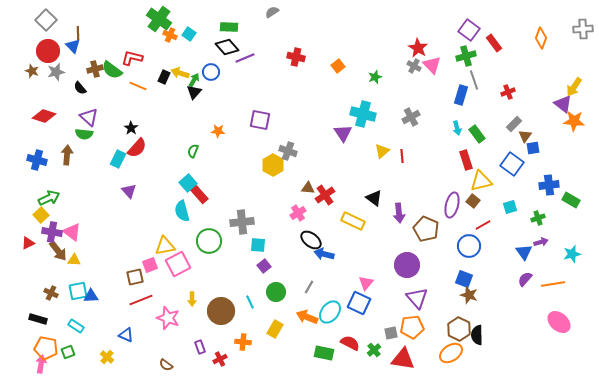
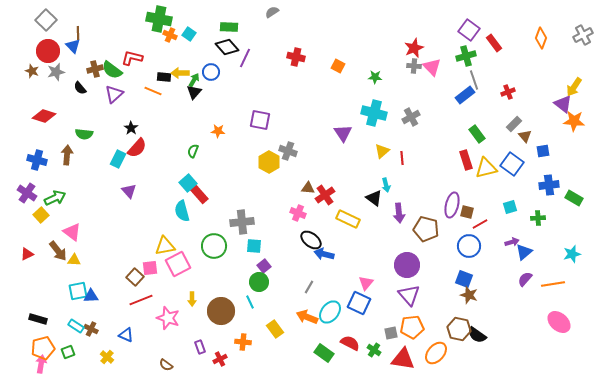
green cross at (159, 19): rotated 25 degrees counterclockwise
gray cross at (583, 29): moved 6 px down; rotated 24 degrees counterclockwise
red star at (418, 48): moved 4 px left; rotated 18 degrees clockwise
purple line at (245, 58): rotated 42 degrees counterclockwise
pink triangle at (432, 65): moved 2 px down
orange square at (338, 66): rotated 24 degrees counterclockwise
gray cross at (414, 66): rotated 24 degrees counterclockwise
yellow arrow at (180, 73): rotated 18 degrees counterclockwise
black rectangle at (164, 77): rotated 72 degrees clockwise
green star at (375, 77): rotated 24 degrees clockwise
orange line at (138, 86): moved 15 px right, 5 px down
blue rectangle at (461, 95): moved 4 px right; rotated 36 degrees clockwise
cyan cross at (363, 114): moved 11 px right, 1 px up
purple triangle at (89, 117): moved 25 px right, 23 px up; rotated 36 degrees clockwise
cyan arrow at (457, 128): moved 71 px left, 57 px down
brown triangle at (525, 136): rotated 16 degrees counterclockwise
blue square at (533, 148): moved 10 px right, 3 px down
red line at (402, 156): moved 2 px down
yellow hexagon at (273, 165): moved 4 px left, 3 px up
yellow triangle at (481, 181): moved 5 px right, 13 px up
green arrow at (49, 198): moved 6 px right
green rectangle at (571, 200): moved 3 px right, 2 px up
brown square at (473, 201): moved 6 px left, 11 px down; rotated 24 degrees counterclockwise
pink cross at (298, 213): rotated 35 degrees counterclockwise
green cross at (538, 218): rotated 16 degrees clockwise
yellow rectangle at (353, 221): moved 5 px left, 2 px up
red line at (483, 225): moved 3 px left, 1 px up
brown pentagon at (426, 229): rotated 10 degrees counterclockwise
purple cross at (52, 232): moved 25 px left, 39 px up; rotated 24 degrees clockwise
green circle at (209, 241): moved 5 px right, 5 px down
purple arrow at (541, 242): moved 29 px left
red triangle at (28, 243): moved 1 px left, 11 px down
cyan square at (258, 245): moved 4 px left, 1 px down
blue triangle at (524, 252): rotated 24 degrees clockwise
pink square at (150, 265): moved 3 px down; rotated 14 degrees clockwise
brown square at (135, 277): rotated 36 degrees counterclockwise
green circle at (276, 292): moved 17 px left, 10 px up
brown cross at (51, 293): moved 40 px right, 36 px down
purple triangle at (417, 298): moved 8 px left, 3 px up
yellow rectangle at (275, 329): rotated 66 degrees counterclockwise
brown hexagon at (459, 329): rotated 15 degrees counterclockwise
black semicircle at (477, 335): rotated 54 degrees counterclockwise
orange pentagon at (46, 348): moved 3 px left; rotated 25 degrees counterclockwise
green cross at (374, 350): rotated 16 degrees counterclockwise
green rectangle at (324, 353): rotated 24 degrees clockwise
orange ellipse at (451, 353): moved 15 px left; rotated 15 degrees counterclockwise
